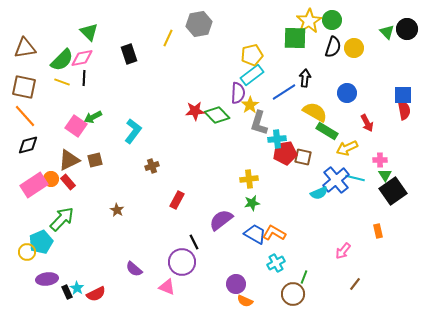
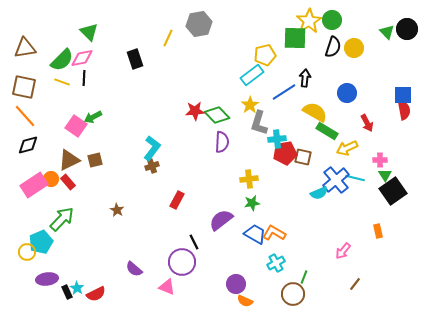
black rectangle at (129, 54): moved 6 px right, 5 px down
yellow pentagon at (252, 55): moved 13 px right
purple semicircle at (238, 93): moved 16 px left, 49 px down
cyan L-shape at (133, 131): moved 19 px right, 17 px down
